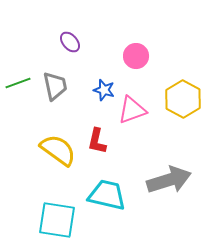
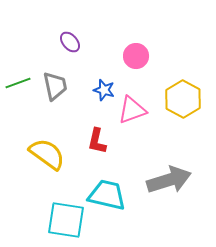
yellow semicircle: moved 11 px left, 4 px down
cyan square: moved 9 px right
